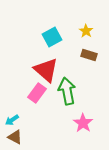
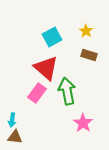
red triangle: moved 2 px up
cyan arrow: rotated 48 degrees counterclockwise
brown triangle: rotated 21 degrees counterclockwise
